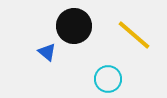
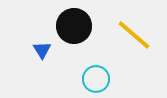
blue triangle: moved 5 px left, 2 px up; rotated 18 degrees clockwise
cyan circle: moved 12 px left
